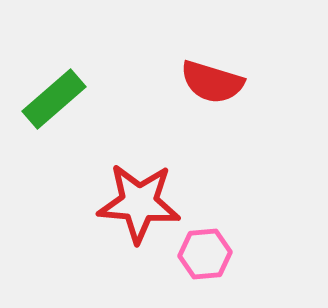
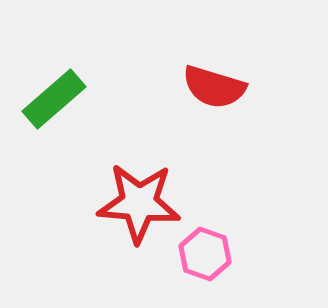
red semicircle: moved 2 px right, 5 px down
pink hexagon: rotated 24 degrees clockwise
